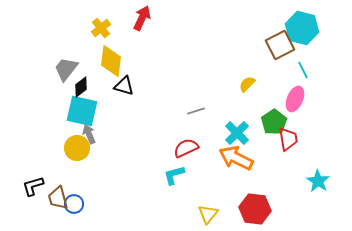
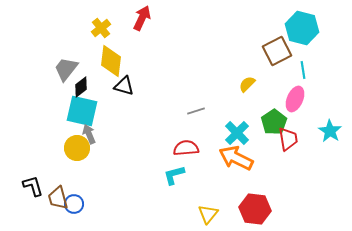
brown square: moved 3 px left, 6 px down
cyan line: rotated 18 degrees clockwise
red semicircle: rotated 20 degrees clockwise
cyan star: moved 12 px right, 50 px up
black L-shape: rotated 90 degrees clockwise
